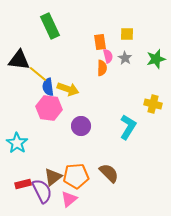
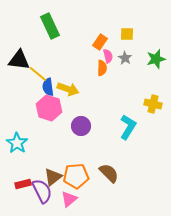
orange rectangle: rotated 42 degrees clockwise
pink hexagon: rotated 10 degrees clockwise
